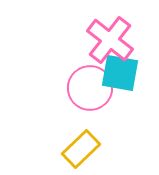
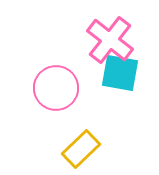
pink circle: moved 34 px left
